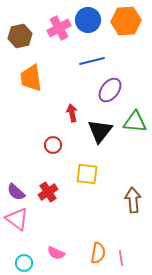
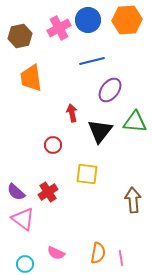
orange hexagon: moved 1 px right, 1 px up
pink triangle: moved 6 px right
cyan circle: moved 1 px right, 1 px down
